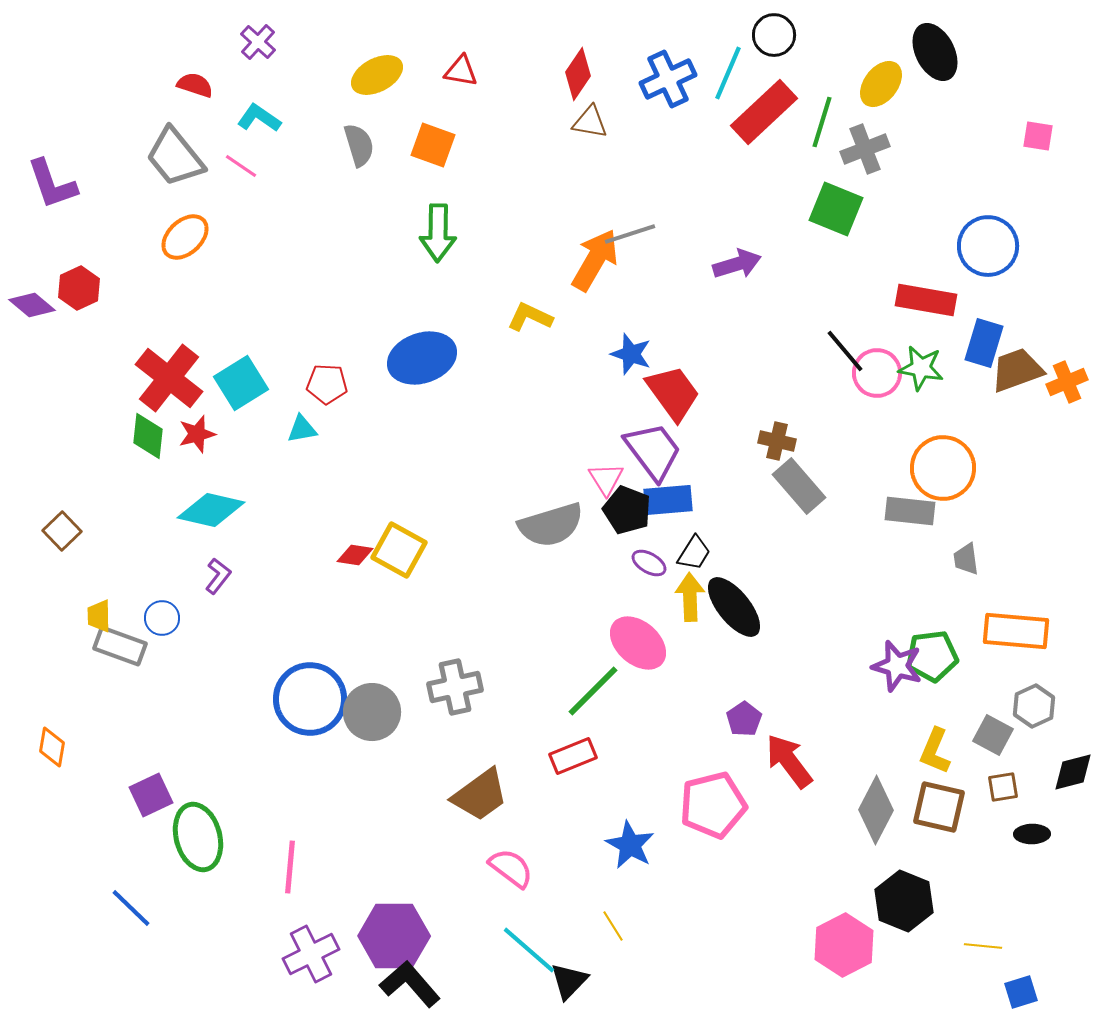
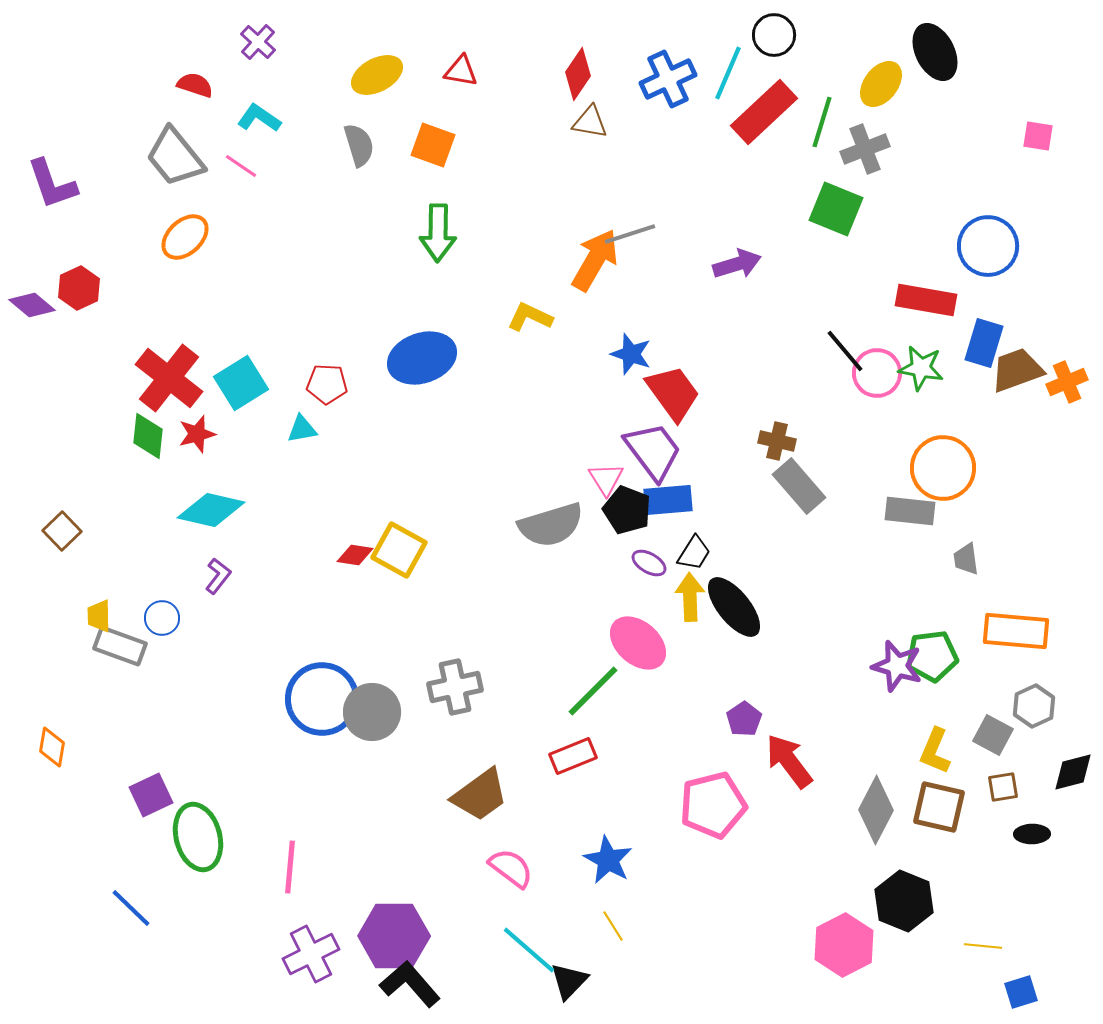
blue circle at (310, 699): moved 12 px right
blue star at (630, 845): moved 22 px left, 15 px down
